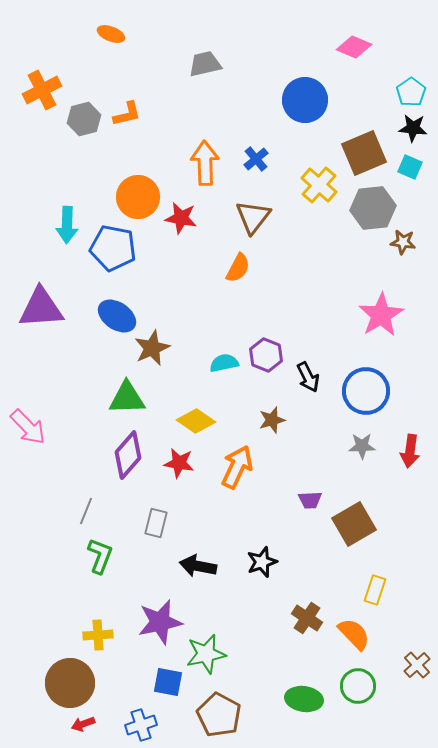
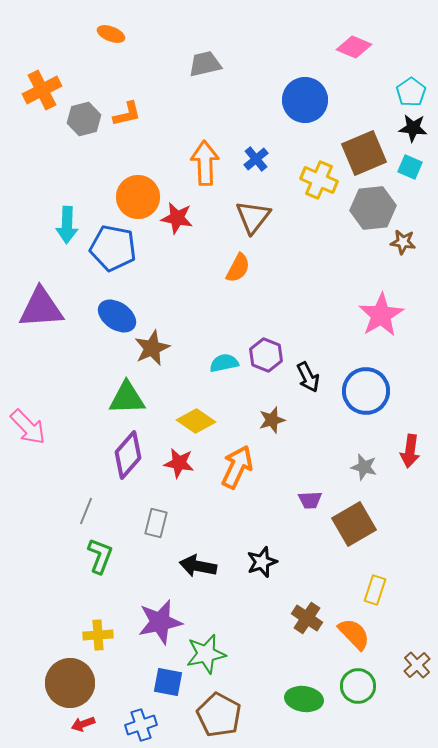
yellow cross at (319, 185): moved 5 px up; rotated 18 degrees counterclockwise
red star at (181, 218): moved 4 px left
gray star at (362, 446): moved 2 px right, 21 px down; rotated 16 degrees clockwise
